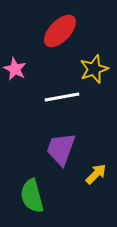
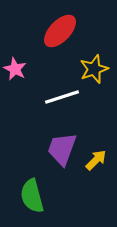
white line: rotated 8 degrees counterclockwise
purple trapezoid: moved 1 px right
yellow arrow: moved 14 px up
